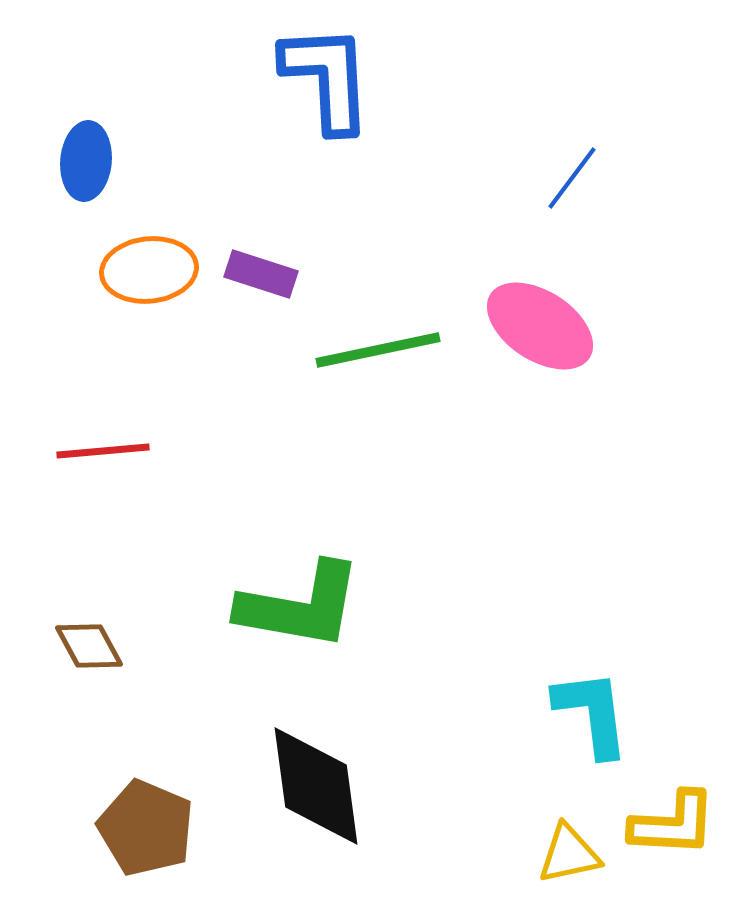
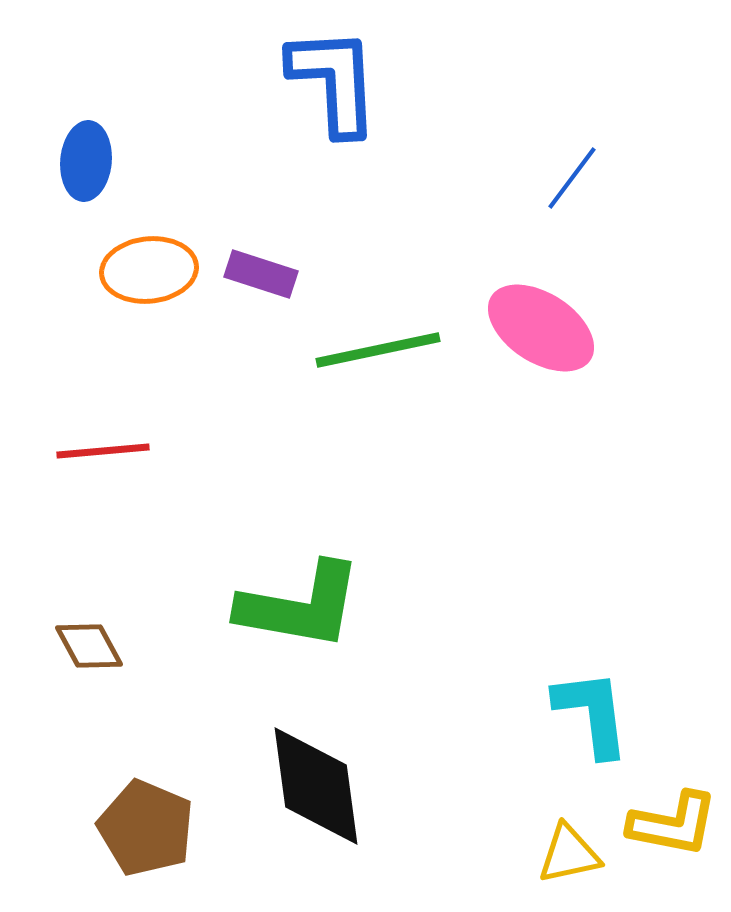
blue L-shape: moved 7 px right, 3 px down
pink ellipse: moved 1 px right, 2 px down
yellow L-shape: rotated 8 degrees clockwise
